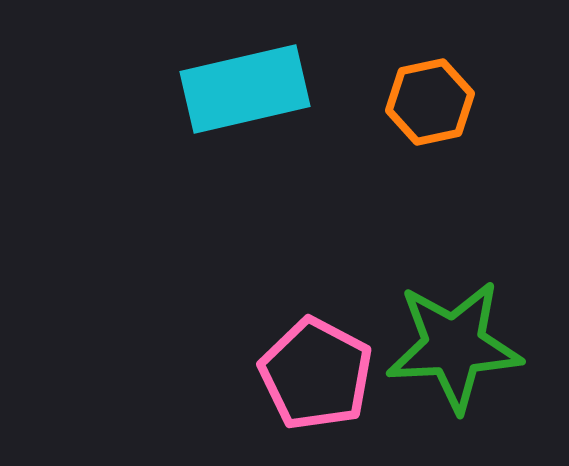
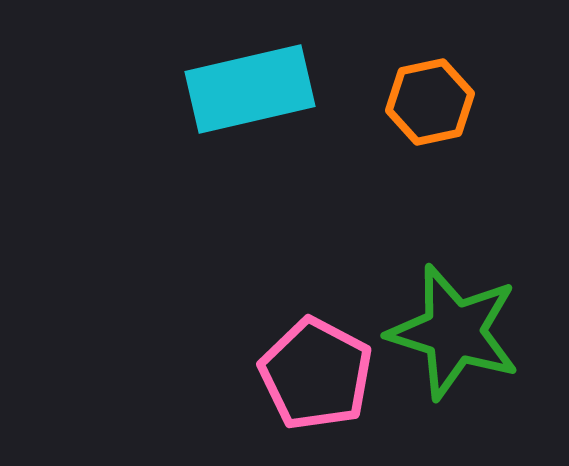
cyan rectangle: moved 5 px right
green star: moved 14 px up; rotated 20 degrees clockwise
